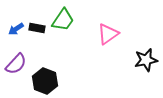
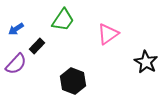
black rectangle: moved 18 px down; rotated 56 degrees counterclockwise
black star: moved 2 px down; rotated 30 degrees counterclockwise
black hexagon: moved 28 px right
